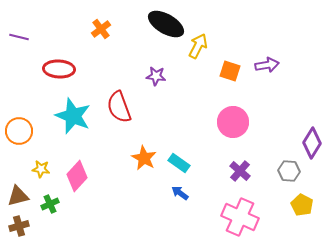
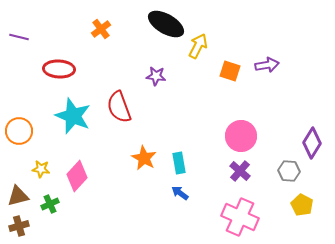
pink circle: moved 8 px right, 14 px down
cyan rectangle: rotated 45 degrees clockwise
